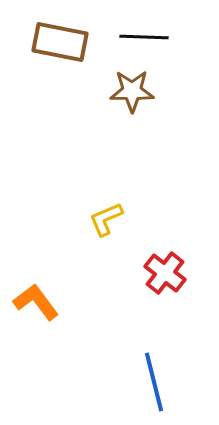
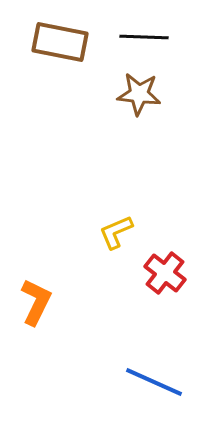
brown star: moved 7 px right, 3 px down; rotated 6 degrees clockwise
yellow L-shape: moved 10 px right, 13 px down
orange L-shape: rotated 63 degrees clockwise
blue line: rotated 52 degrees counterclockwise
